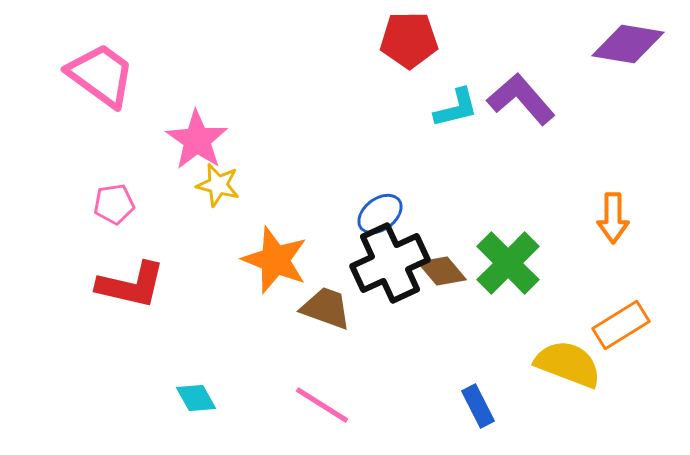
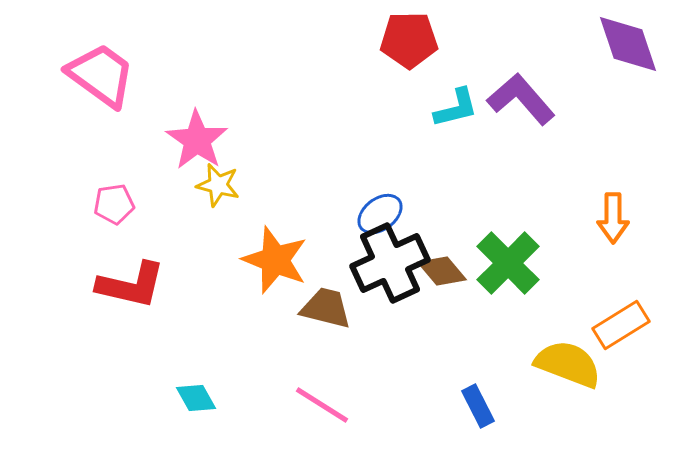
purple diamond: rotated 62 degrees clockwise
brown trapezoid: rotated 6 degrees counterclockwise
